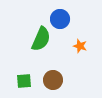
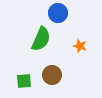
blue circle: moved 2 px left, 6 px up
brown circle: moved 1 px left, 5 px up
